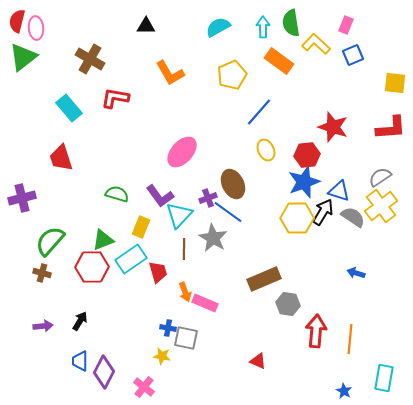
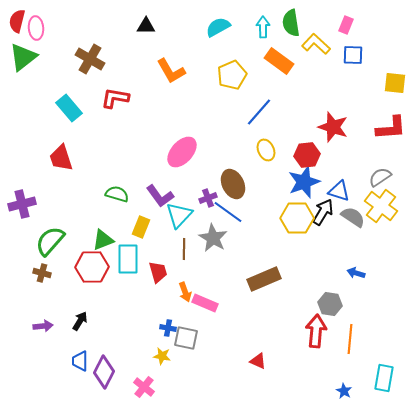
blue square at (353, 55): rotated 25 degrees clockwise
orange L-shape at (170, 73): moved 1 px right, 2 px up
purple cross at (22, 198): moved 6 px down
yellow cross at (381, 206): rotated 16 degrees counterclockwise
cyan rectangle at (131, 259): moved 3 px left; rotated 56 degrees counterclockwise
gray hexagon at (288, 304): moved 42 px right
